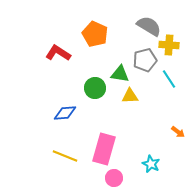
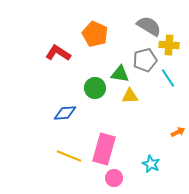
cyan line: moved 1 px left, 1 px up
orange arrow: rotated 64 degrees counterclockwise
yellow line: moved 4 px right
